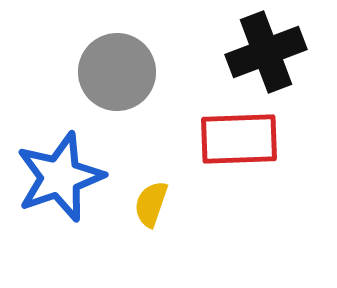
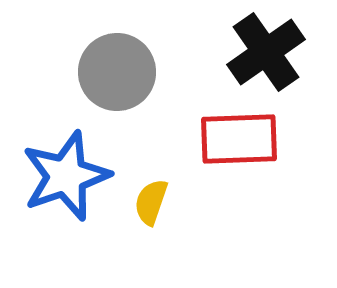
black cross: rotated 14 degrees counterclockwise
blue star: moved 6 px right, 1 px up
yellow semicircle: moved 2 px up
